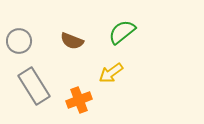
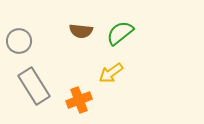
green semicircle: moved 2 px left, 1 px down
brown semicircle: moved 9 px right, 10 px up; rotated 15 degrees counterclockwise
